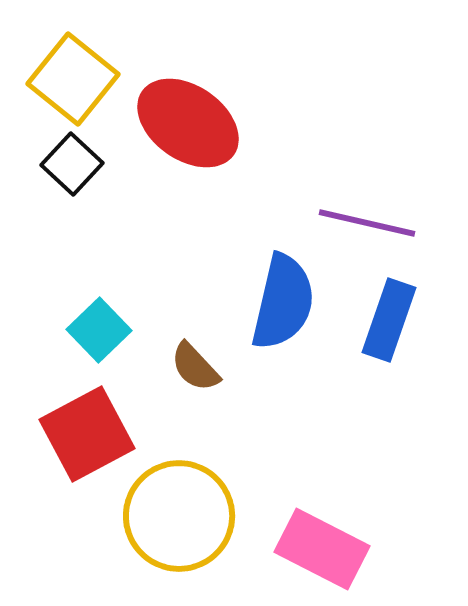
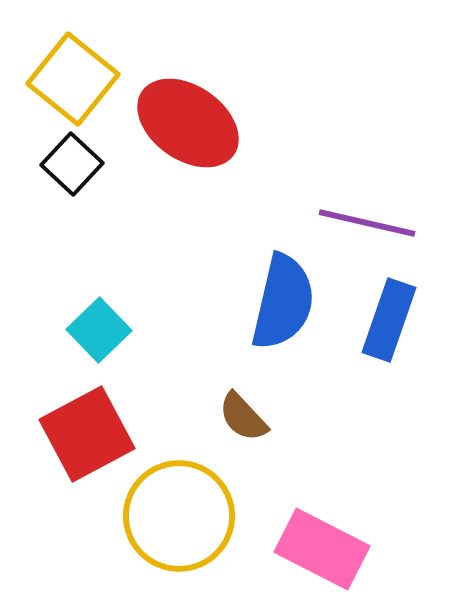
brown semicircle: moved 48 px right, 50 px down
